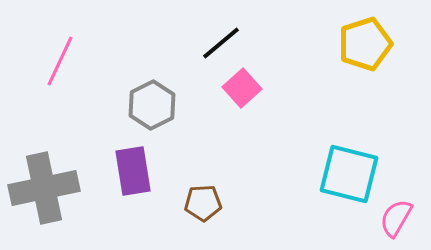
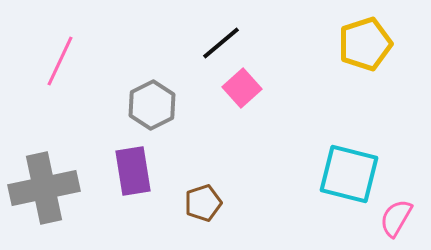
brown pentagon: rotated 15 degrees counterclockwise
